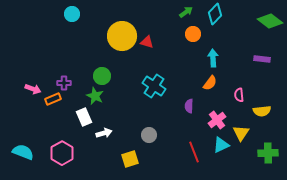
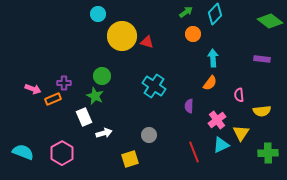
cyan circle: moved 26 px right
